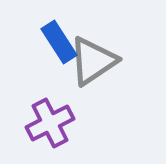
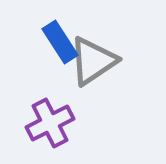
blue rectangle: moved 1 px right
